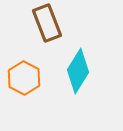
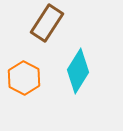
brown rectangle: rotated 54 degrees clockwise
